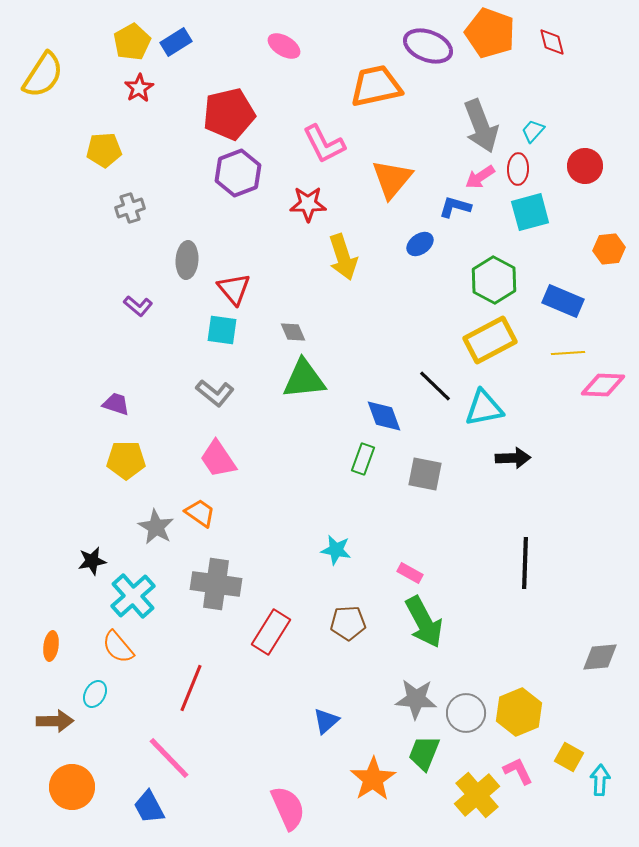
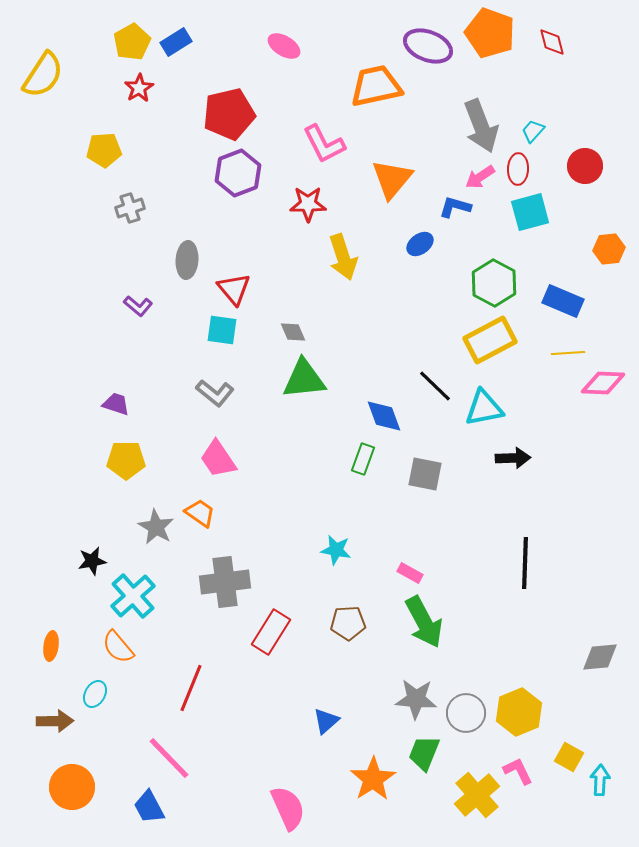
green hexagon at (494, 280): moved 3 px down
pink diamond at (603, 385): moved 2 px up
gray cross at (216, 584): moved 9 px right, 2 px up; rotated 15 degrees counterclockwise
